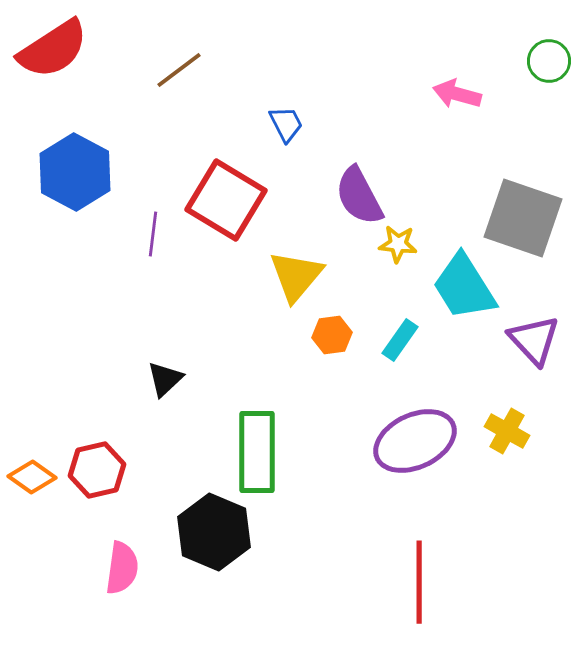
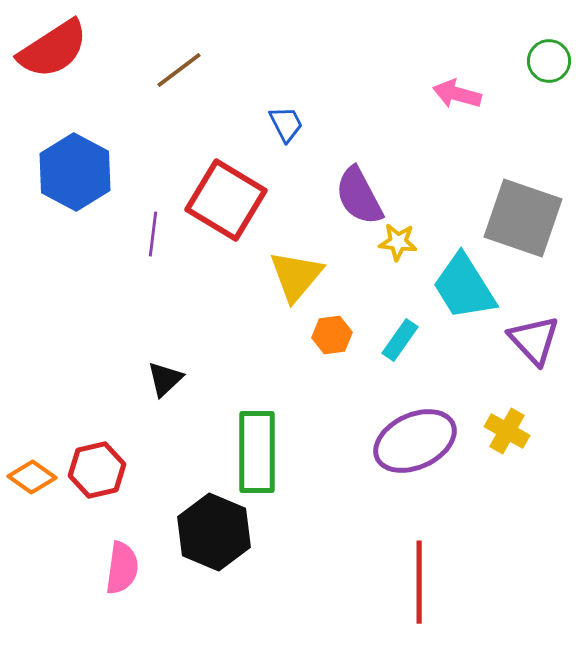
yellow star: moved 2 px up
